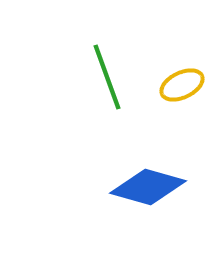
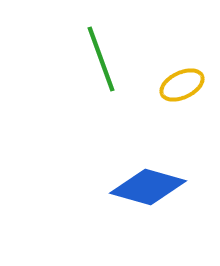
green line: moved 6 px left, 18 px up
